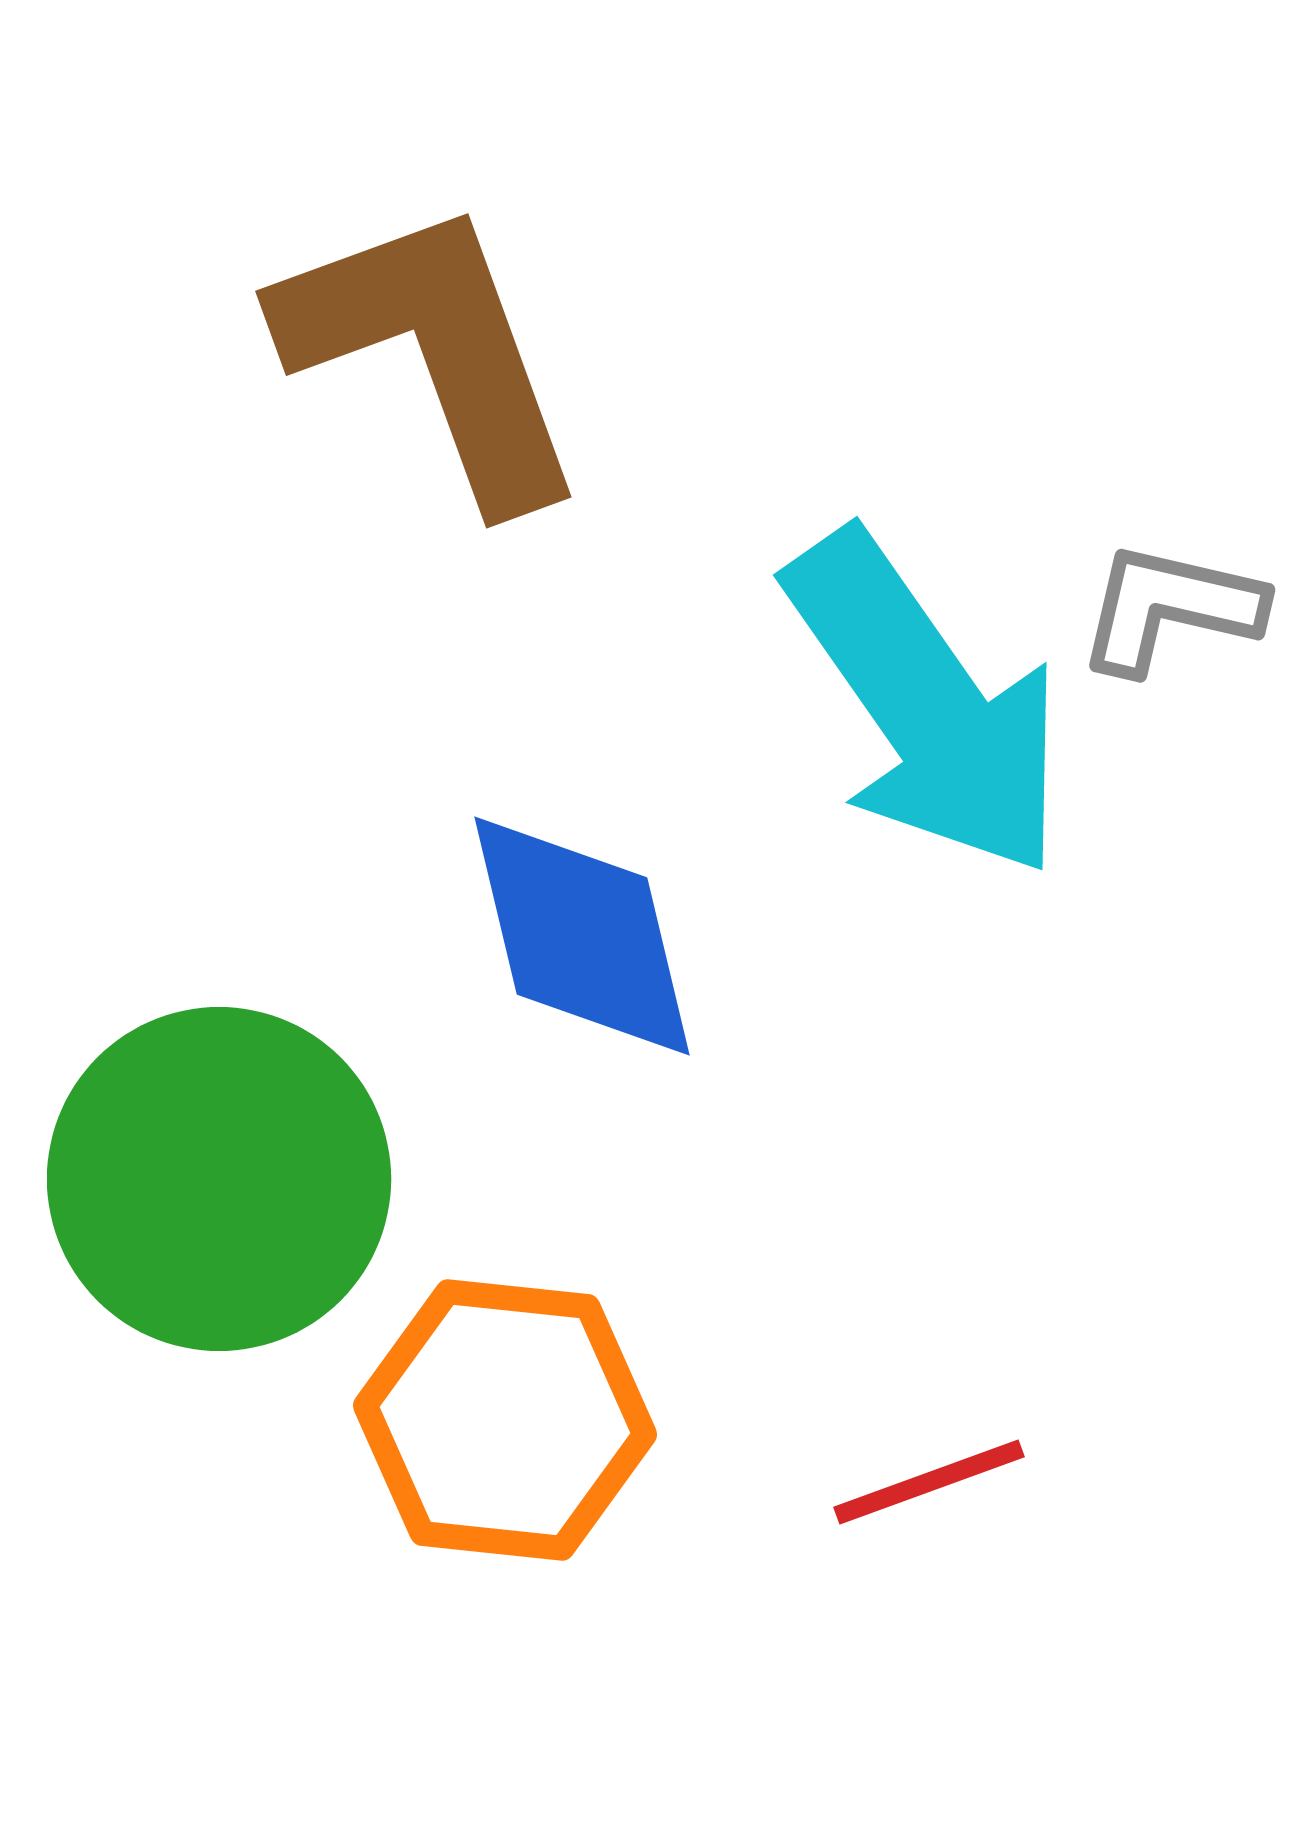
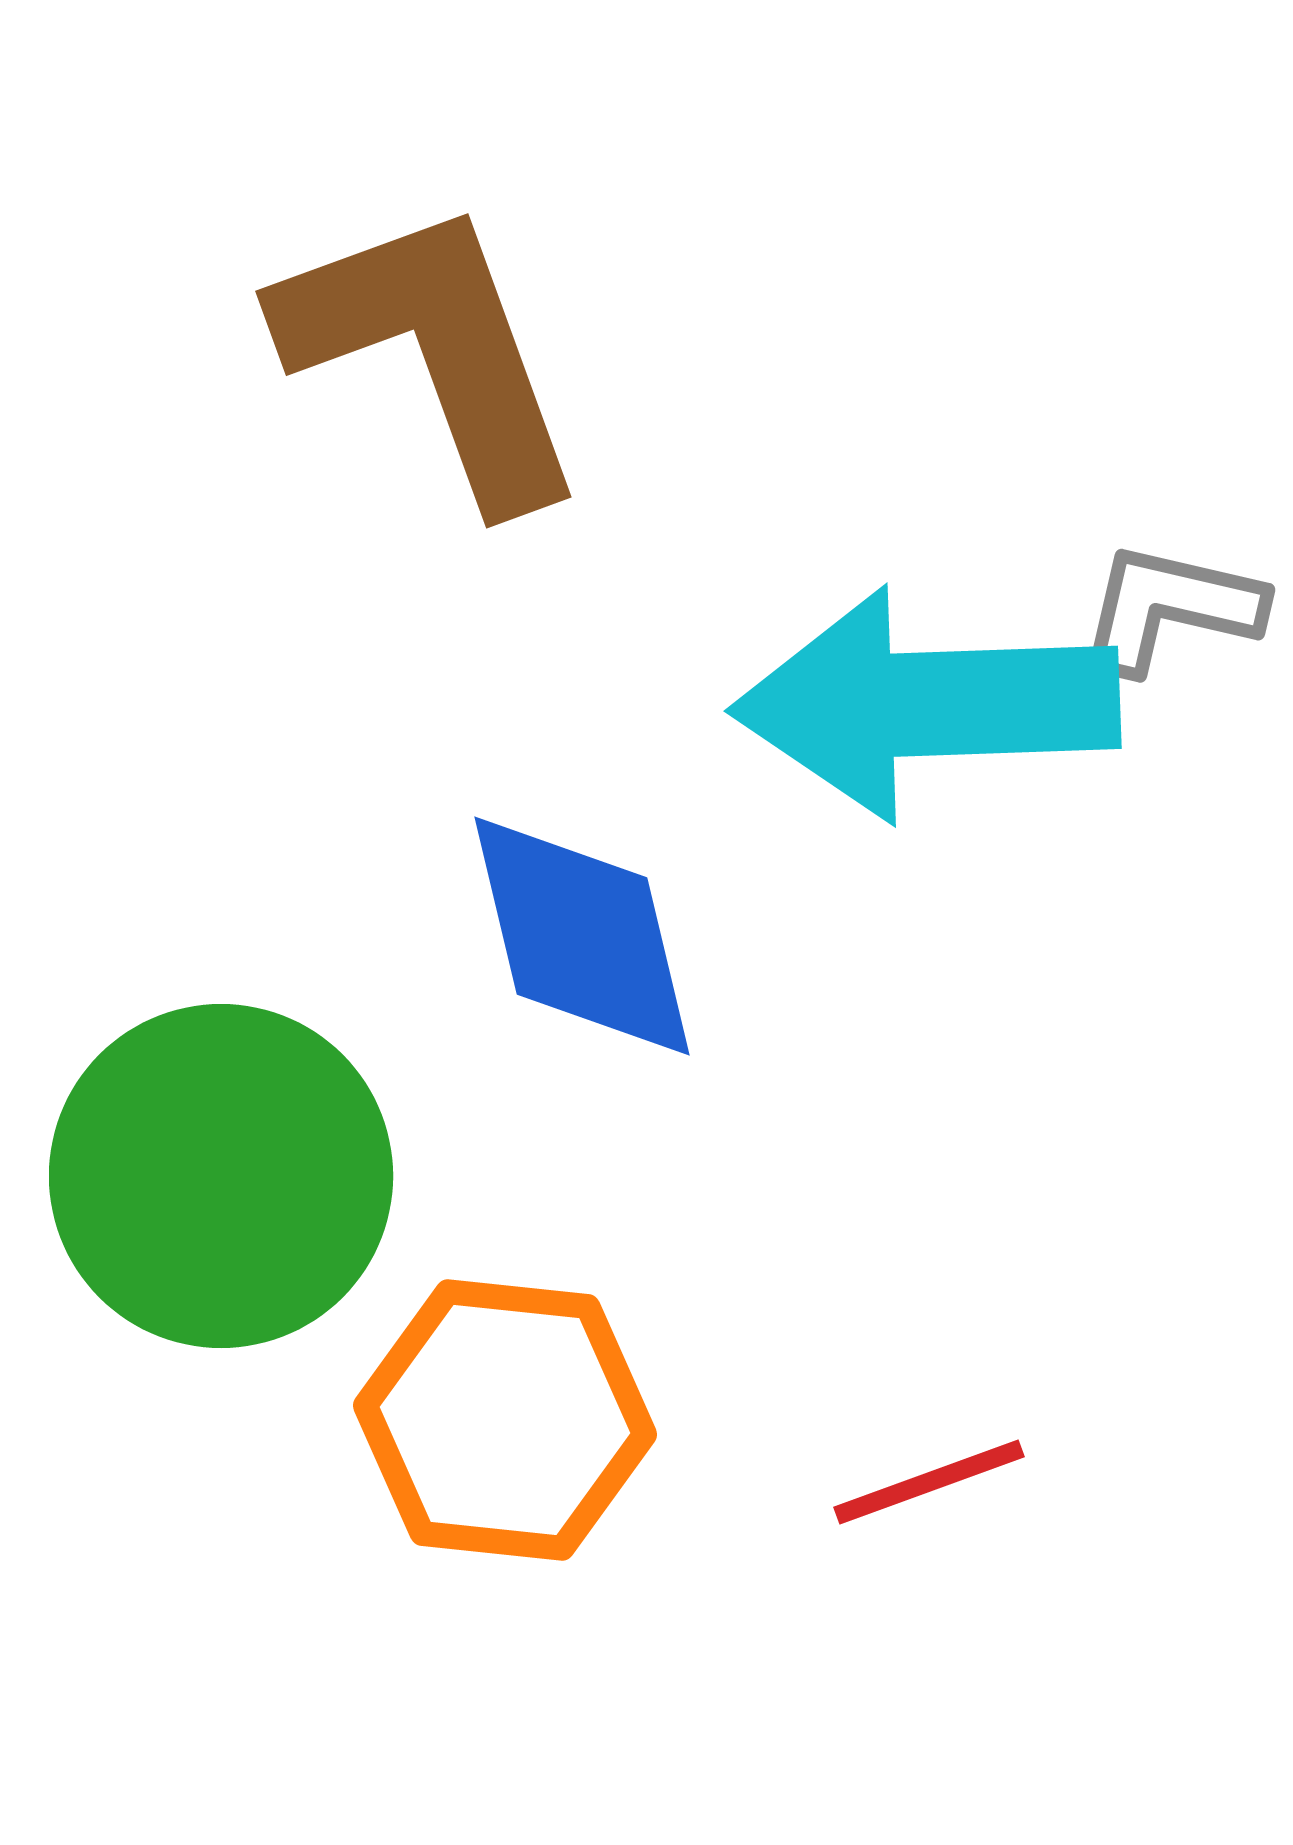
cyan arrow: rotated 123 degrees clockwise
green circle: moved 2 px right, 3 px up
